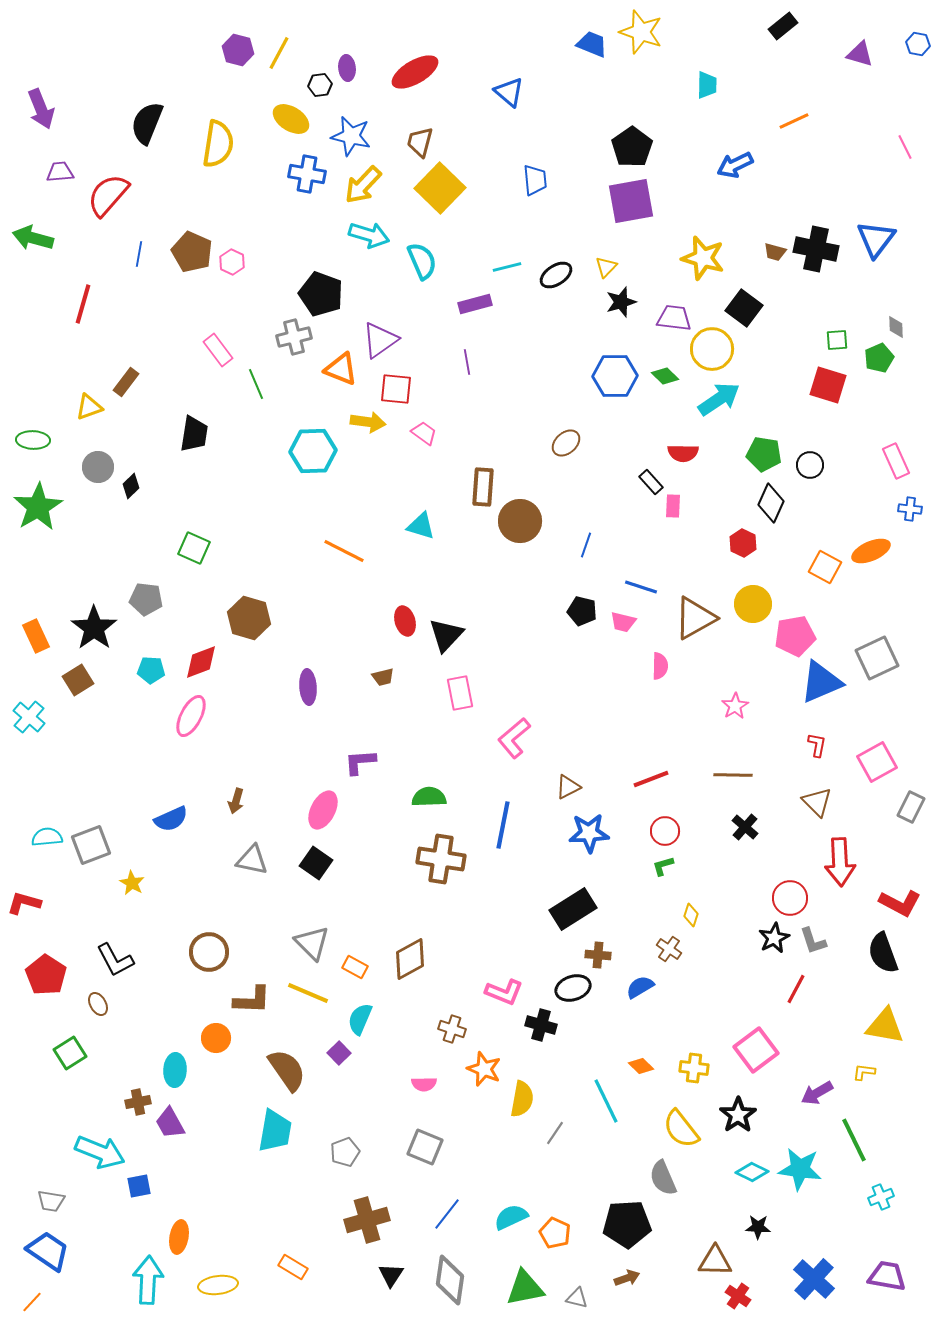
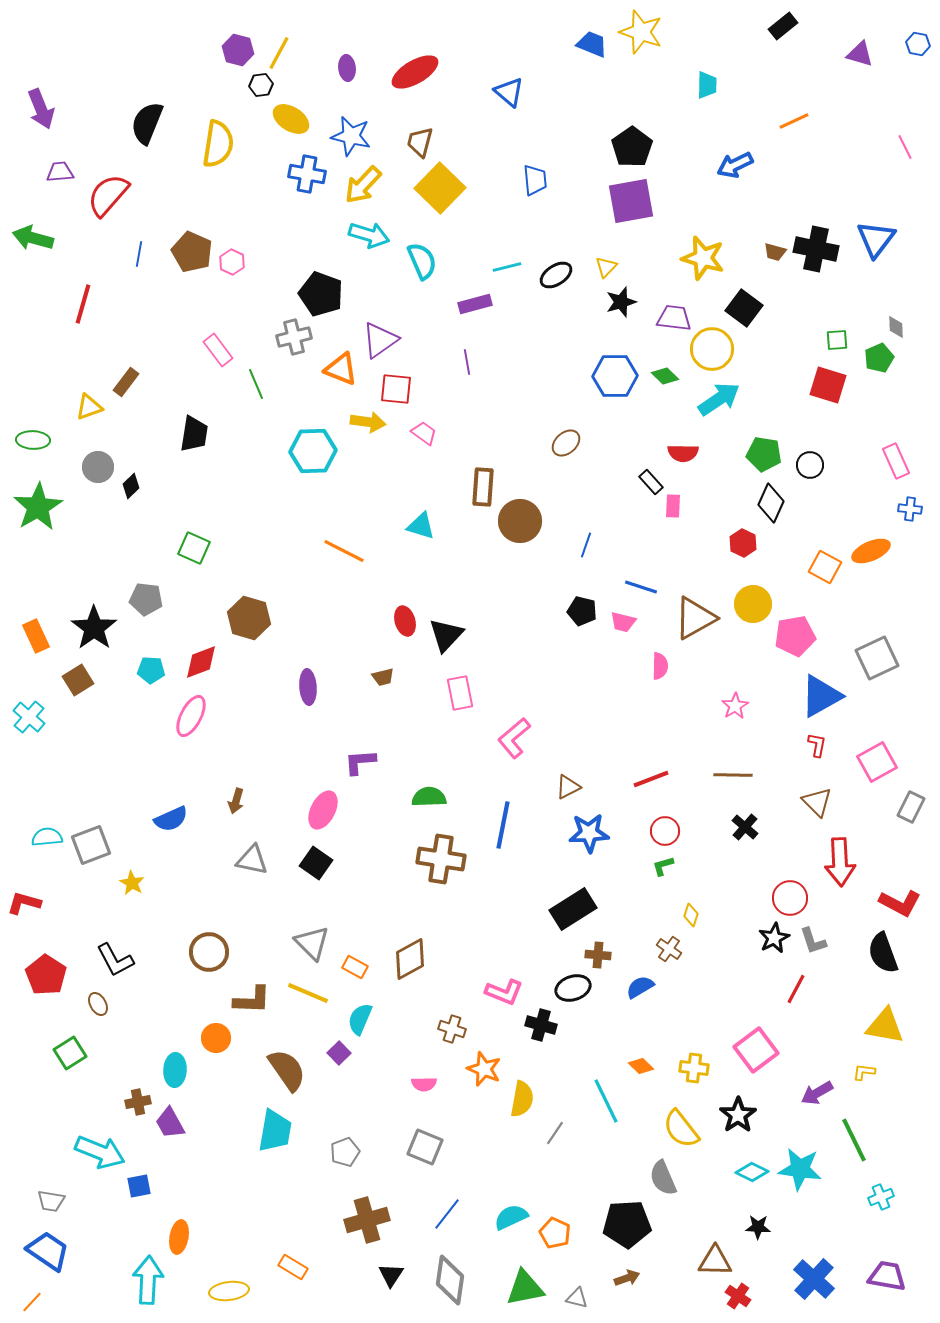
black hexagon at (320, 85): moved 59 px left
blue triangle at (821, 682): moved 14 px down; rotated 6 degrees counterclockwise
yellow ellipse at (218, 1285): moved 11 px right, 6 px down
